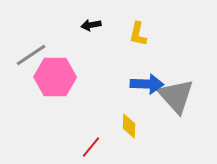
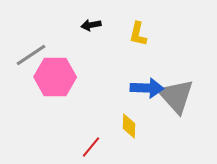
blue arrow: moved 4 px down
